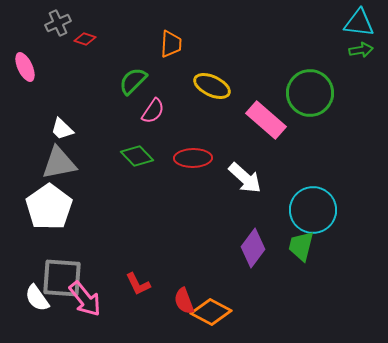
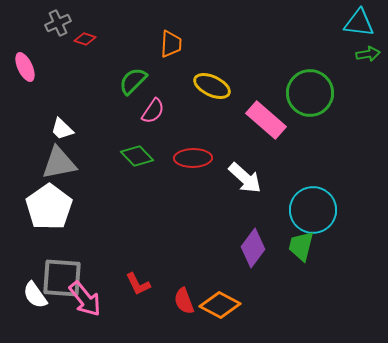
green arrow: moved 7 px right, 4 px down
white semicircle: moved 2 px left, 3 px up
orange diamond: moved 9 px right, 7 px up
